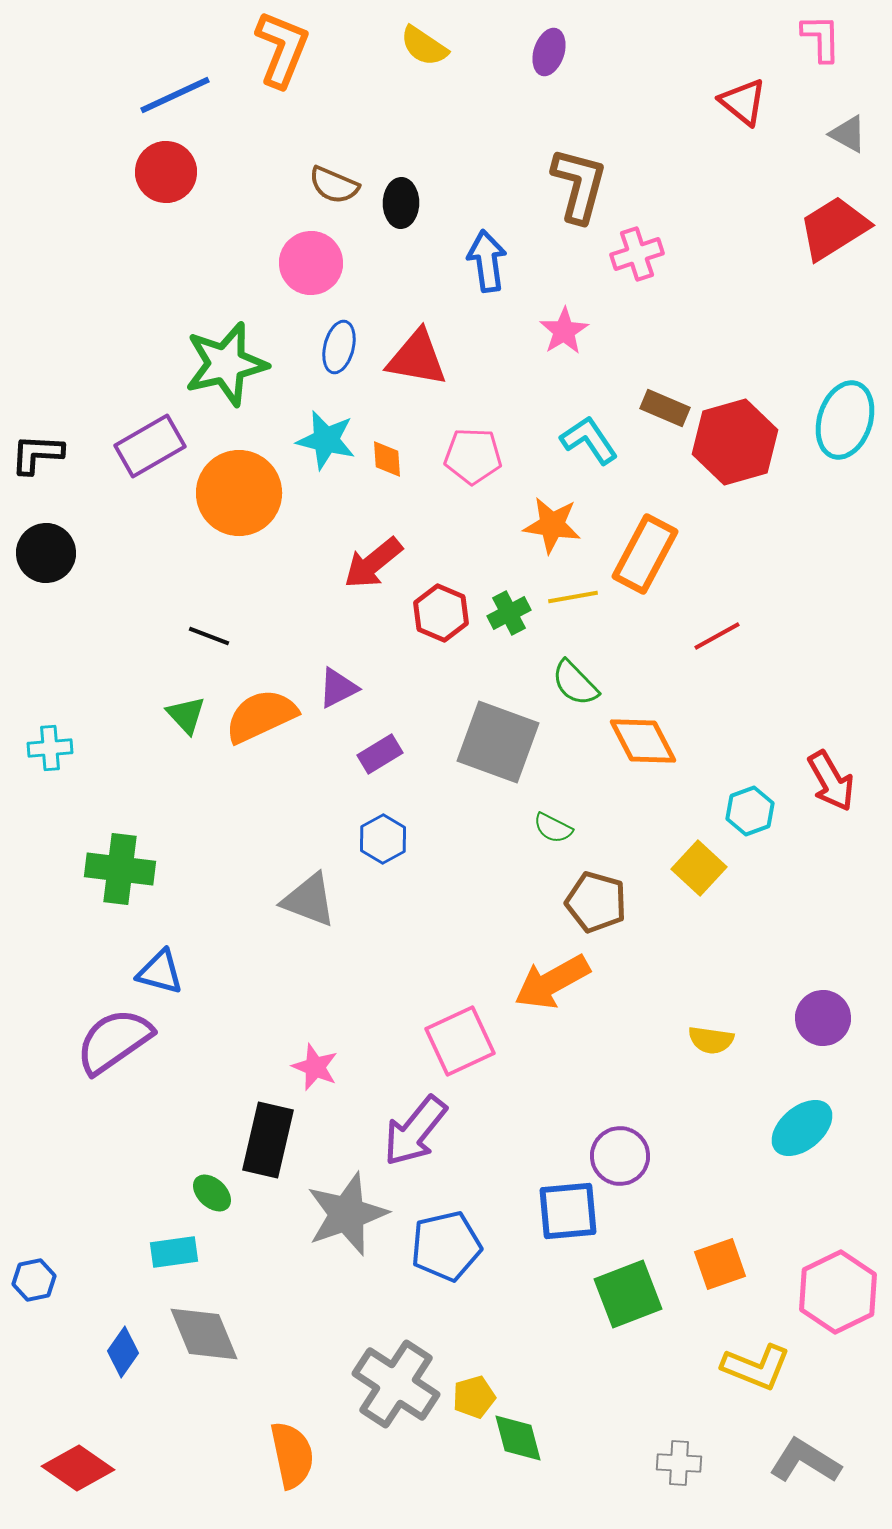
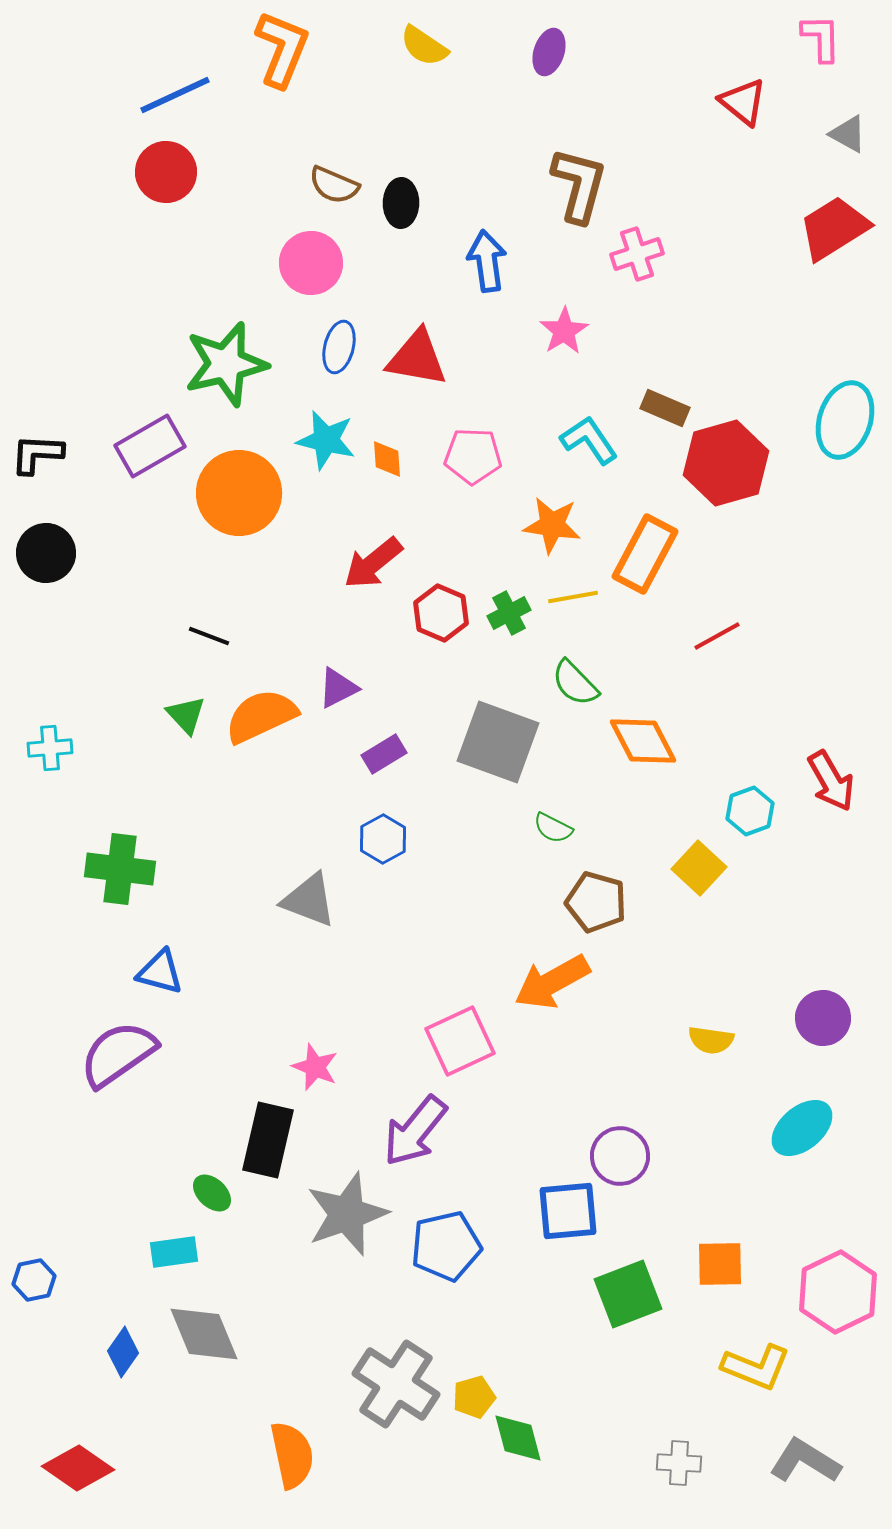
red hexagon at (735, 442): moved 9 px left, 21 px down
purple rectangle at (380, 754): moved 4 px right
purple semicircle at (114, 1041): moved 4 px right, 13 px down
orange square at (720, 1264): rotated 18 degrees clockwise
